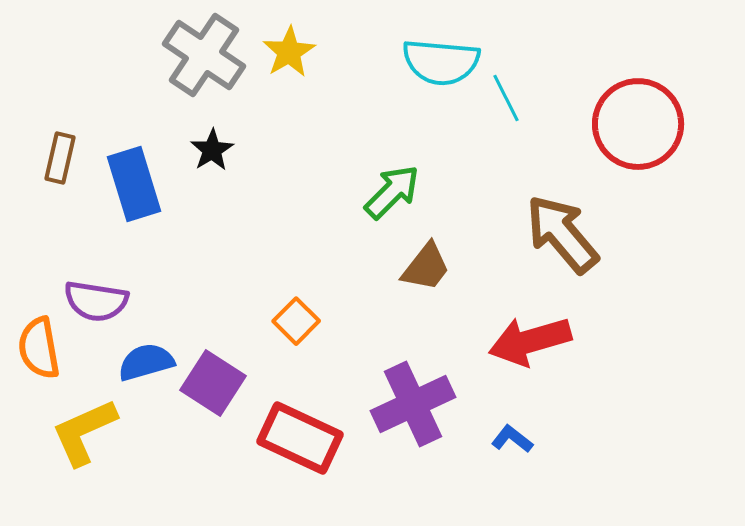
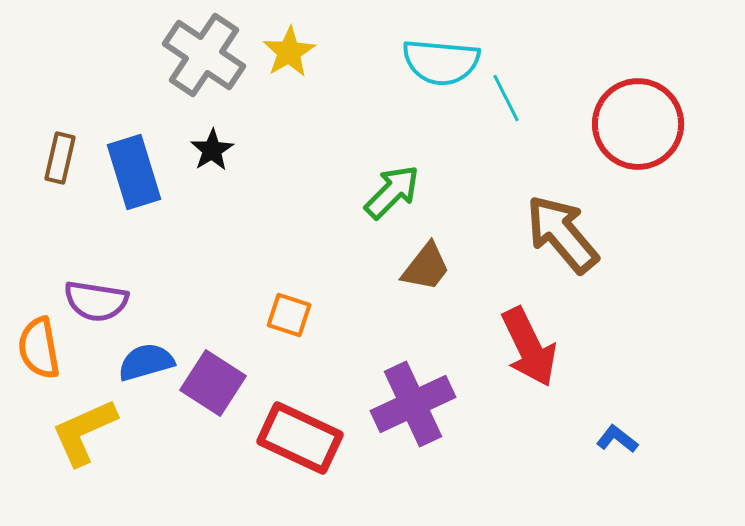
blue rectangle: moved 12 px up
orange square: moved 7 px left, 6 px up; rotated 27 degrees counterclockwise
red arrow: moved 1 px left, 6 px down; rotated 100 degrees counterclockwise
blue L-shape: moved 105 px right
